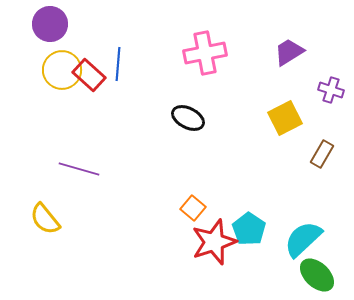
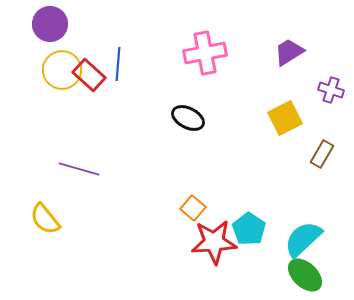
red star: rotated 15 degrees clockwise
green ellipse: moved 12 px left
